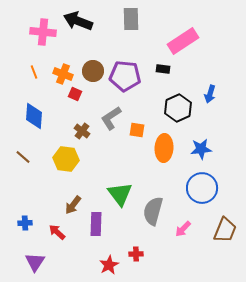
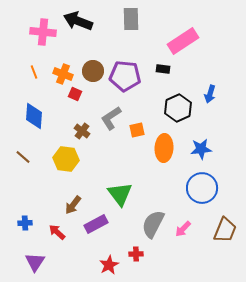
orange square: rotated 21 degrees counterclockwise
gray semicircle: moved 13 px down; rotated 12 degrees clockwise
purple rectangle: rotated 60 degrees clockwise
